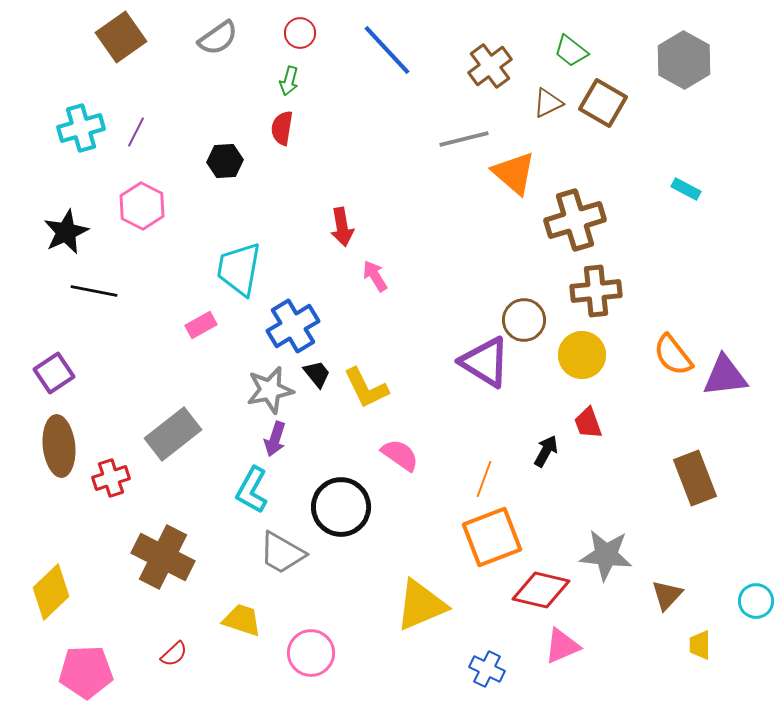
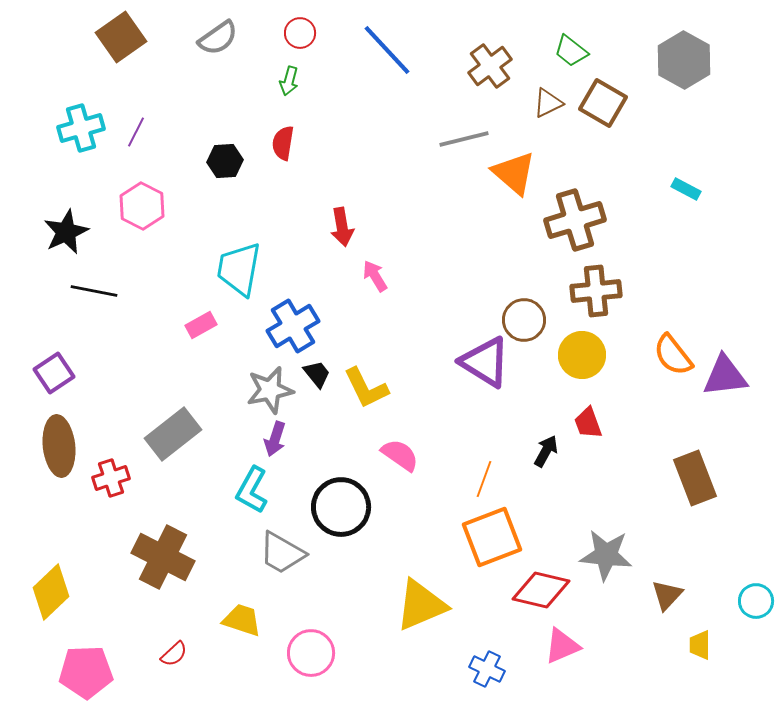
red semicircle at (282, 128): moved 1 px right, 15 px down
